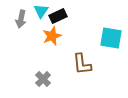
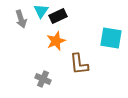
gray arrow: rotated 30 degrees counterclockwise
orange star: moved 4 px right, 5 px down
brown L-shape: moved 3 px left
gray cross: rotated 21 degrees counterclockwise
